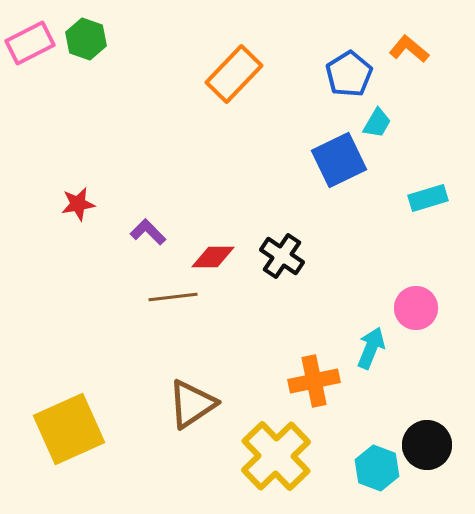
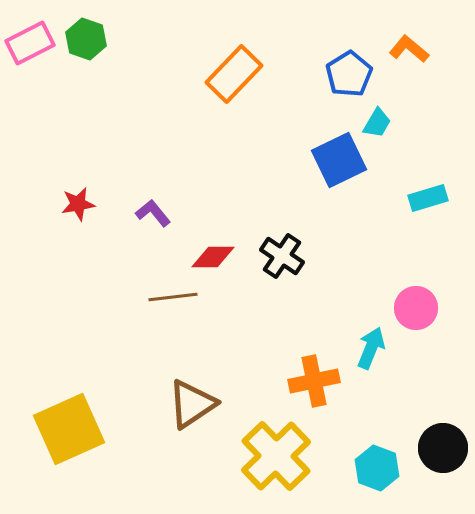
purple L-shape: moved 5 px right, 19 px up; rotated 6 degrees clockwise
black circle: moved 16 px right, 3 px down
